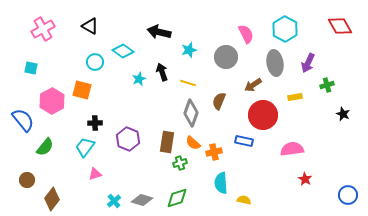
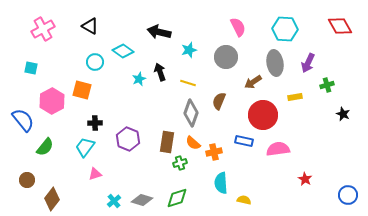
cyan hexagon at (285, 29): rotated 25 degrees counterclockwise
pink semicircle at (246, 34): moved 8 px left, 7 px up
black arrow at (162, 72): moved 2 px left
brown arrow at (253, 85): moved 3 px up
pink semicircle at (292, 149): moved 14 px left
